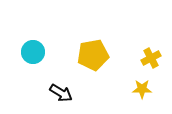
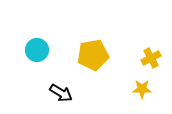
cyan circle: moved 4 px right, 2 px up
